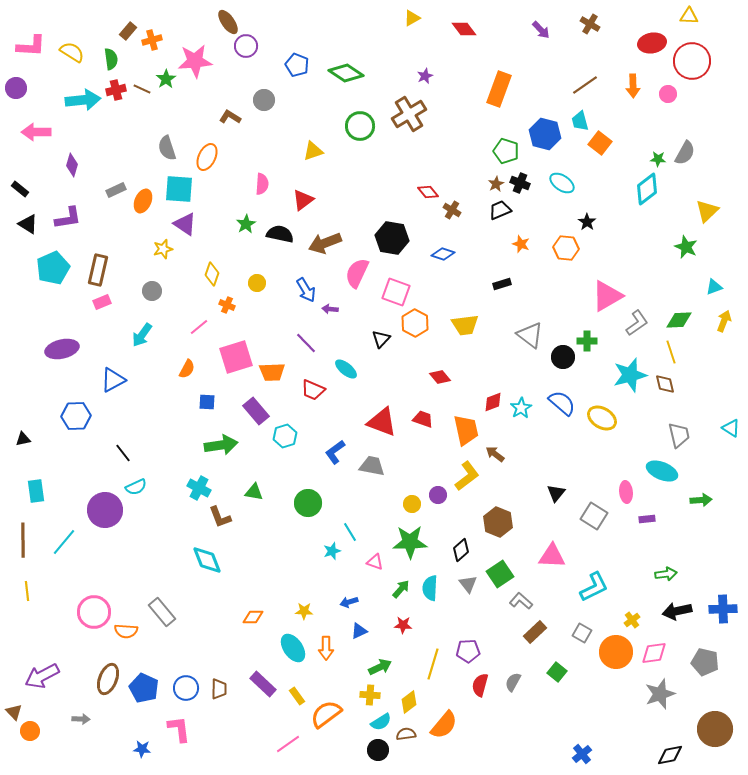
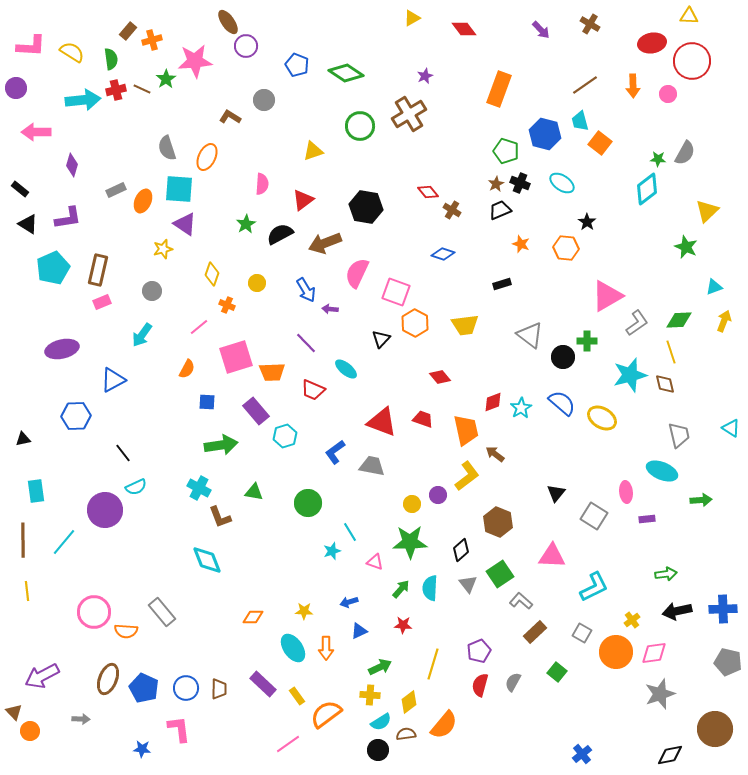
black semicircle at (280, 234): rotated 40 degrees counterclockwise
black hexagon at (392, 238): moved 26 px left, 31 px up
purple pentagon at (468, 651): moved 11 px right; rotated 20 degrees counterclockwise
gray pentagon at (705, 662): moved 23 px right
